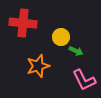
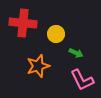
yellow circle: moved 5 px left, 3 px up
green arrow: moved 2 px down
pink L-shape: moved 2 px left
